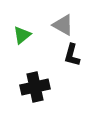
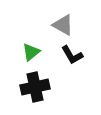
green triangle: moved 9 px right, 17 px down
black L-shape: rotated 45 degrees counterclockwise
